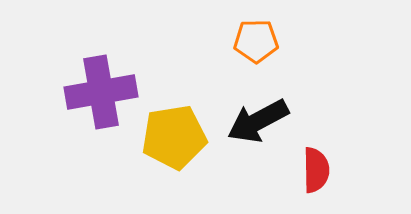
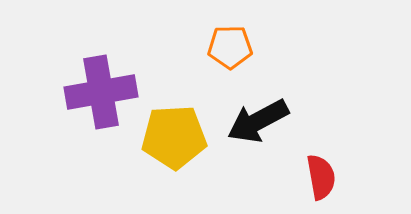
orange pentagon: moved 26 px left, 6 px down
yellow pentagon: rotated 6 degrees clockwise
red semicircle: moved 5 px right, 7 px down; rotated 9 degrees counterclockwise
